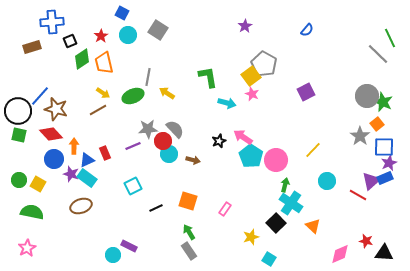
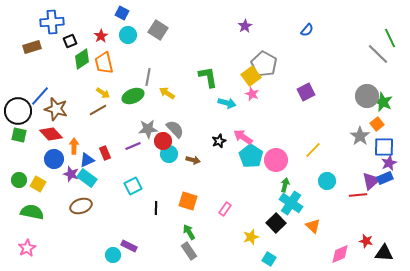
red line at (358, 195): rotated 36 degrees counterclockwise
black line at (156, 208): rotated 64 degrees counterclockwise
